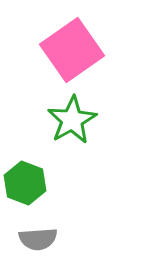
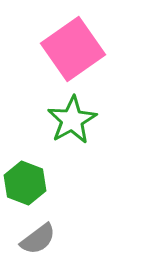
pink square: moved 1 px right, 1 px up
gray semicircle: rotated 33 degrees counterclockwise
